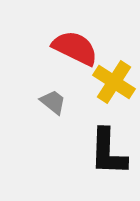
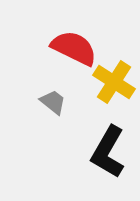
red semicircle: moved 1 px left
black L-shape: rotated 28 degrees clockwise
